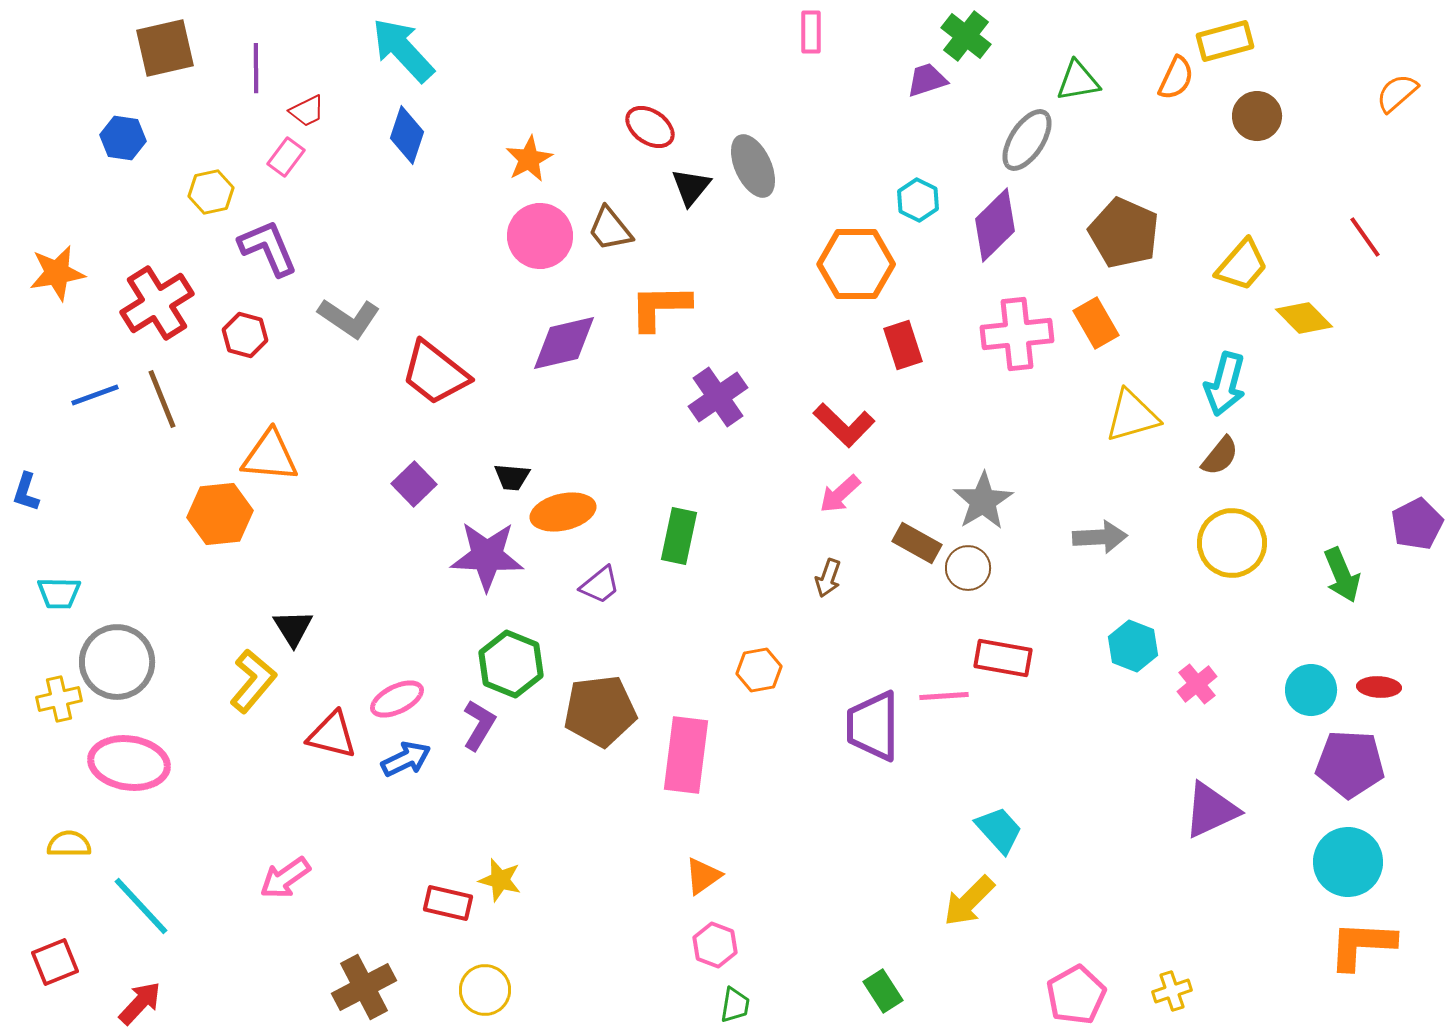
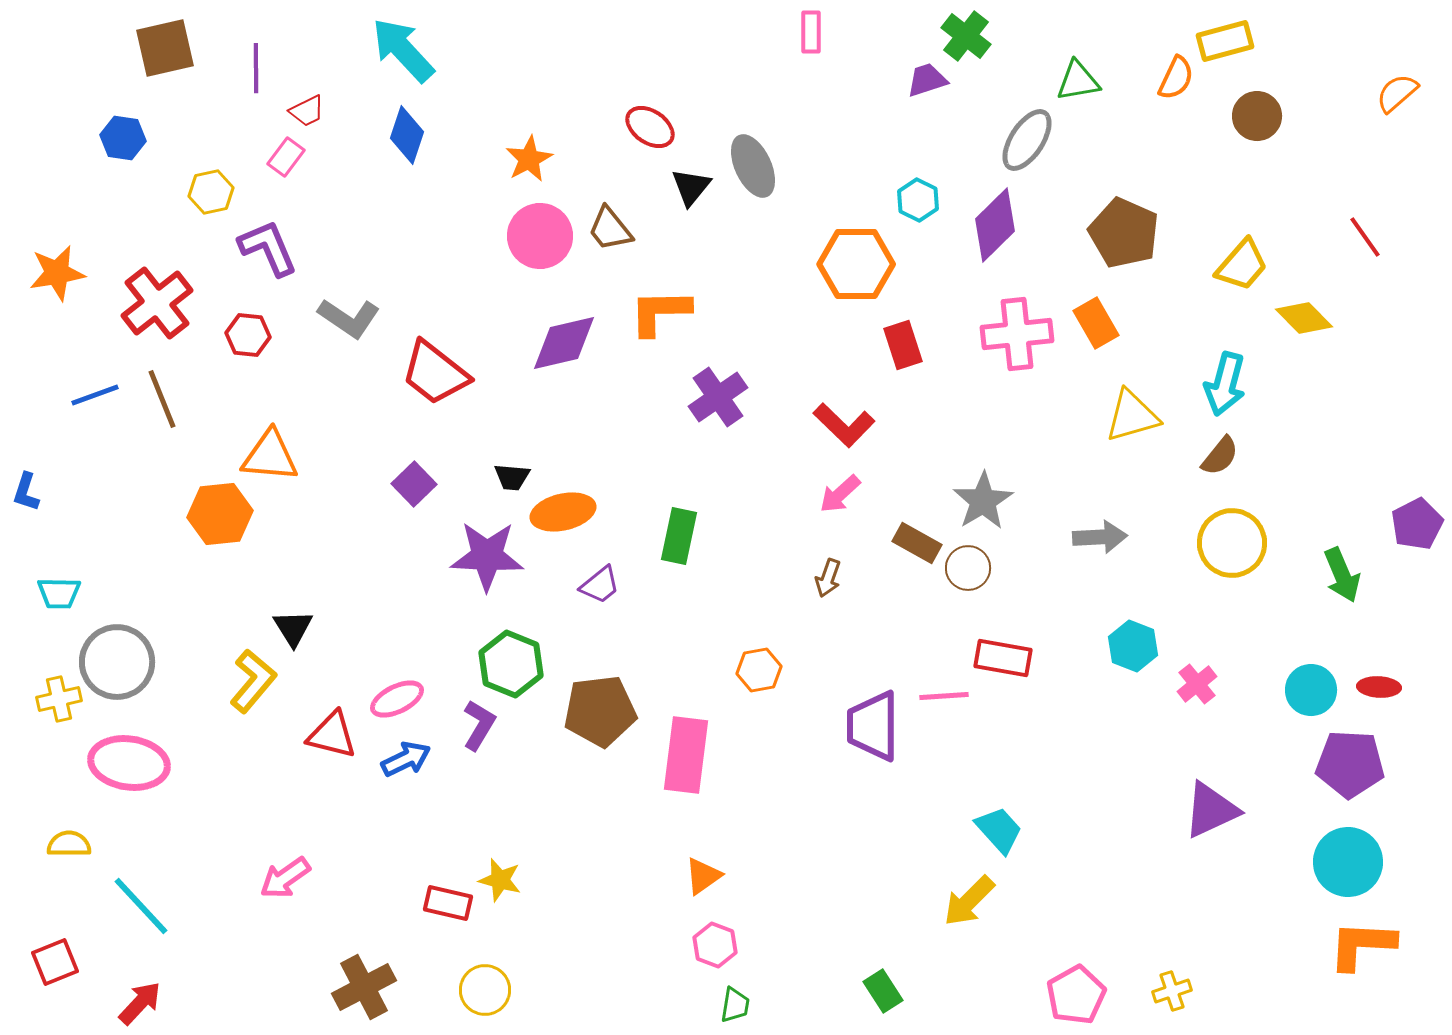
red cross at (157, 303): rotated 6 degrees counterclockwise
orange L-shape at (660, 307): moved 5 px down
red hexagon at (245, 335): moved 3 px right; rotated 9 degrees counterclockwise
